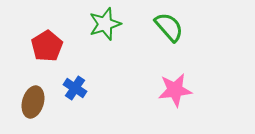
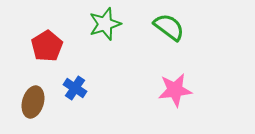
green semicircle: rotated 12 degrees counterclockwise
